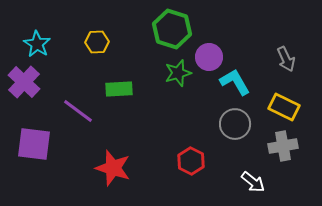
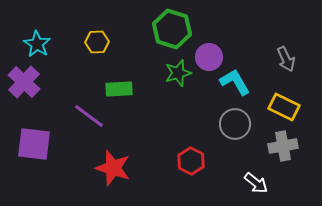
purple line: moved 11 px right, 5 px down
white arrow: moved 3 px right, 1 px down
